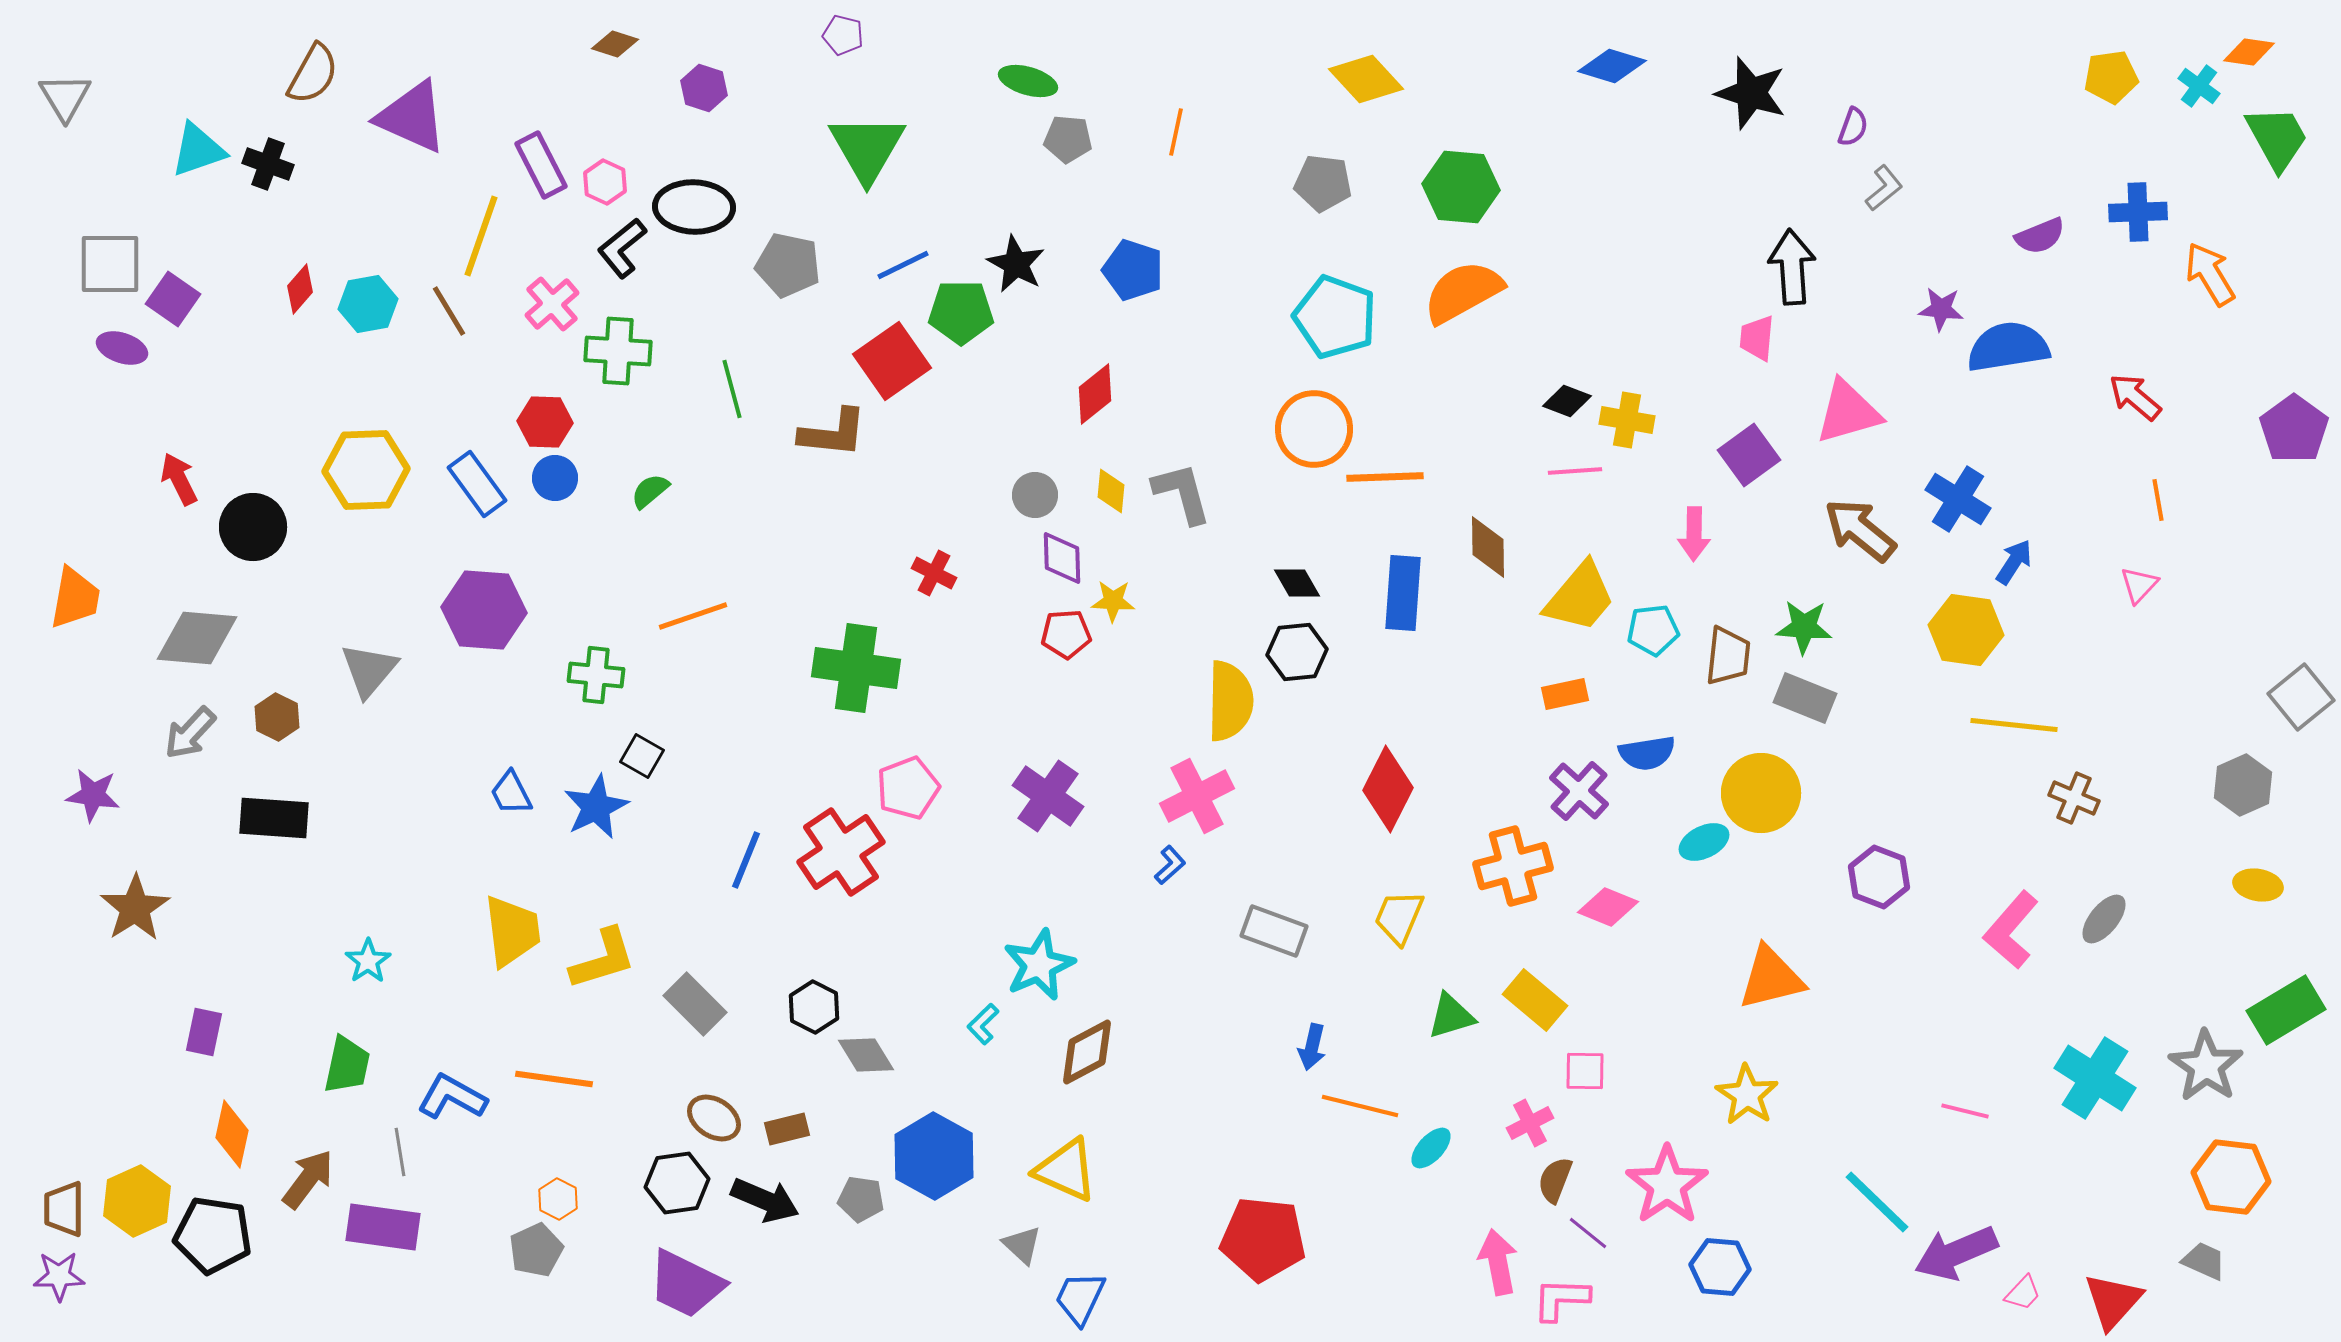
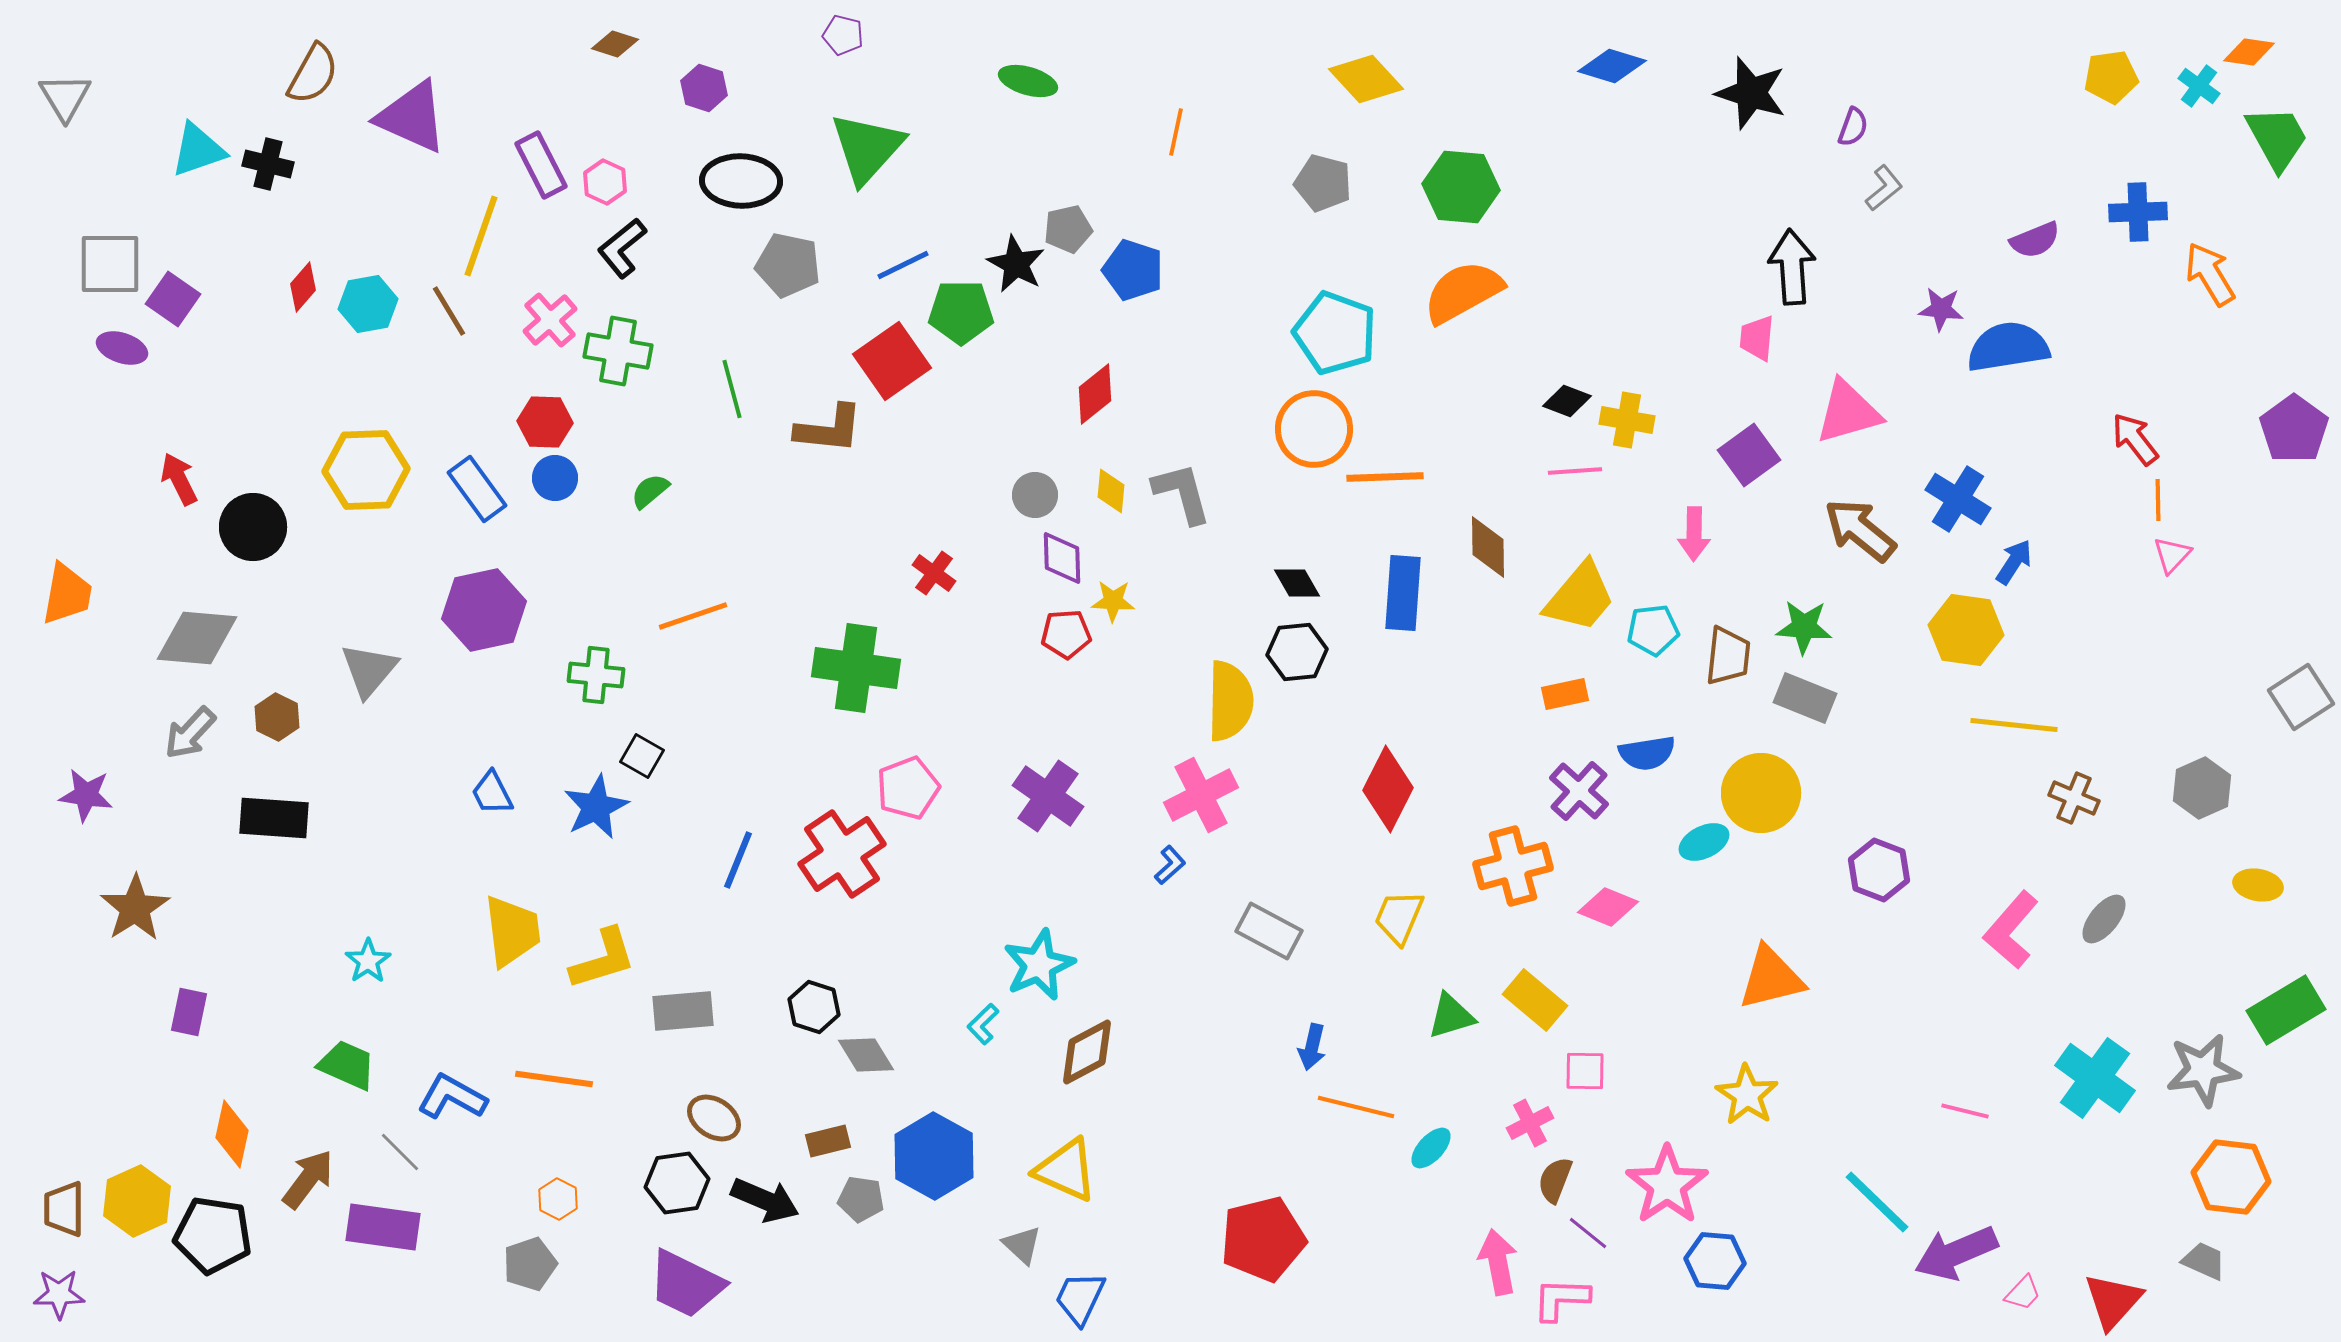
gray pentagon at (1068, 139): moved 90 px down; rotated 18 degrees counterclockwise
green triangle at (867, 148): rotated 12 degrees clockwise
black cross at (268, 164): rotated 6 degrees counterclockwise
gray pentagon at (1323, 183): rotated 8 degrees clockwise
black ellipse at (694, 207): moved 47 px right, 26 px up
purple semicircle at (2040, 236): moved 5 px left, 4 px down
red diamond at (300, 289): moved 3 px right, 2 px up
pink cross at (552, 304): moved 2 px left, 16 px down
cyan pentagon at (1335, 317): moved 16 px down
green cross at (618, 351): rotated 6 degrees clockwise
red arrow at (2135, 397): moved 42 px down; rotated 12 degrees clockwise
brown L-shape at (833, 433): moved 4 px left, 4 px up
blue rectangle at (477, 484): moved 5 px down
orange line at (2158, 500): rotated 9 degrees clockwise
red cross at (934, 573): rotated 9 degrees clockwise
pink triangle at (2139, 585): moved 33 px right, 30 px up
orange trapezoid at (75, 598): moved 8 px left, 4 px up
purple hexagon at (484, 610): rotated 16 degrees counterclockwise
gray square at (2301, 697): rotated 6 degrees clockwise
gray hexagon at (2243, 785): moved 41 px left, 3 px down
blue trapezoid at (511, 793): moved 19 px left
purple star at (93, 795): moved 7 px left
pink cross at (1197, 796): moved 4 px right, 1 px up
red cross at (841, 852): moved 1 px right, 2 px down
blue line at (746, 860): moved 8 px left
purple hexagon at (1879, 877): moved 7 px up
gray rectangle at (1274, 931): moved 5 px left; rotated 8 degrees clockwise
gray rectangle at (695, 1004): moved 12 px left, 7 px down; rotated 50 degrees counterclockwise
black hexagon at (814, 1007): rotated 9 degrees counterclockwise
purple rectangle at (204, 1032): moved 15 px left, 20 px up
green trapezoid at (347, 1065): rotated 78 degrees counterclockwise
gray star at (2206, 1066): moved 3 px left, 4 px down; rotated 30 degrees clockwise
cyan cross at (2095, 1078): rotated 4 degrees clockwise
orange line at (1360, 1106): moved 4 px left, 1 px down
brown rectangle at (787, 1129): moved 41 px right, 12 px down
gray line at (400, 1152): rotated 36 degrees counterclockwise
red pentagon at (1263, 1239): rotated 20 degrees counterclockwise
gray pentagon at (536, 1250): moved 6 px left, 14 px down; rotated 6 degrees clockwise
blue hexagon at (1720, 1267): moved 5 px left, 6 px up
purple star at (59, 1276): moved 18 px down
